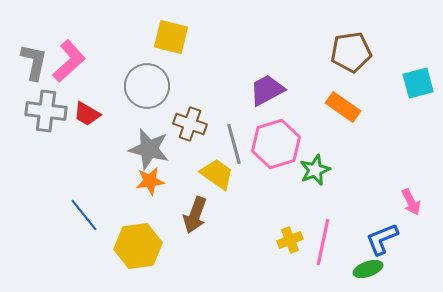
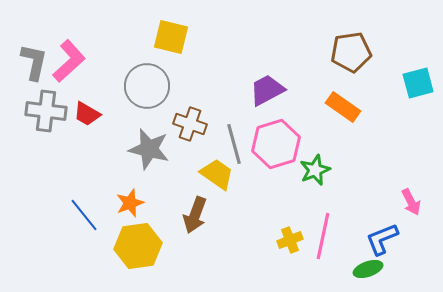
orange star: moved 20 px left, 22 px down; rotated 12 degrees counterclockwise
pink line: moved 6 px up
